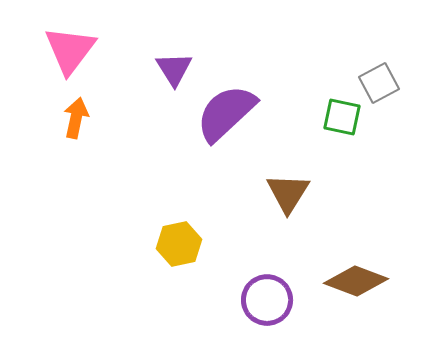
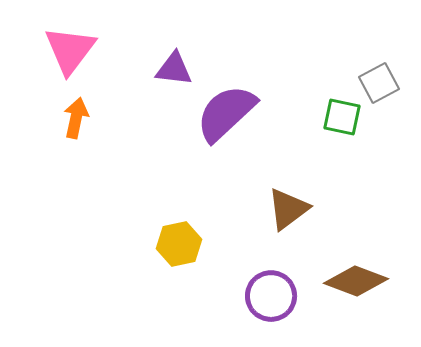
purple triangle: rotated 51 degrees counterclockwise
brown triangle: moved 16 px down; rotated 21 degrees clockwise
purple circle: moved 4 px right, 4 px up
